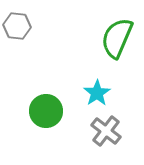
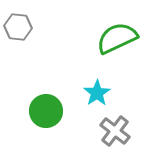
gray hexagon: moved 1 px right, 1 px down
green semicircle: rotated 42 degrees clockwise
gray cross: moved 9 px right
